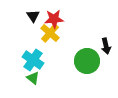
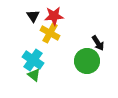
red star: moved 3 px up
yellow cross: rotated 12 degrees counterclockwise
black arrow: moved 8 px left, 3 px up; rotated 21 degrees counterclockwise
green triangle: moved 1 px right, 3 px up
